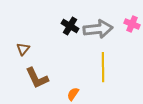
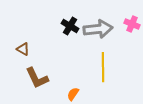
brown triangle: rotated 40 degrees counterclockwise
